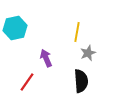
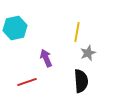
red line: rotated 36 degrees clockwise
